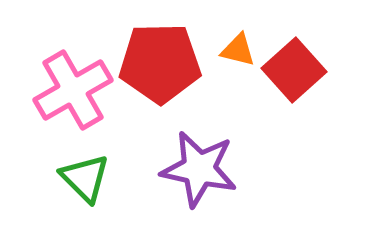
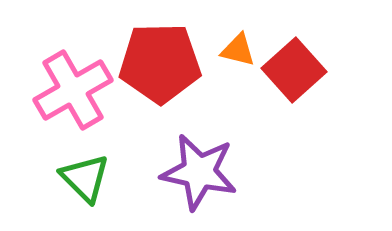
purple star: moved 3 px down
